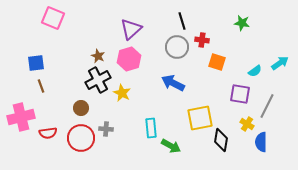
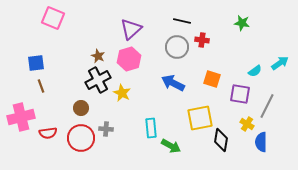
black line: rotated 60 degrees counterclockwise
orange square: moved 5 px left, 17 px down
